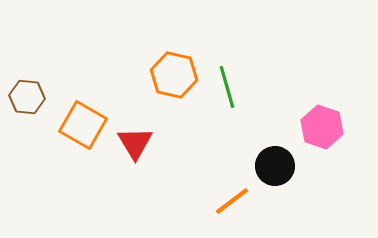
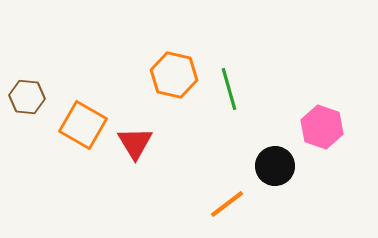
green line: moved 2 px right, 2 px down
orange line: moved 5 px left, 3 px down
